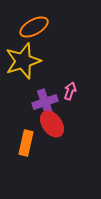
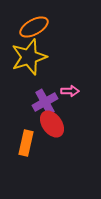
yellow star: moved 6 px right, 4 px up
pink arrow: rotated 72 degrees clockwise
purple cross: rotated 10 degrees counterclockwise
